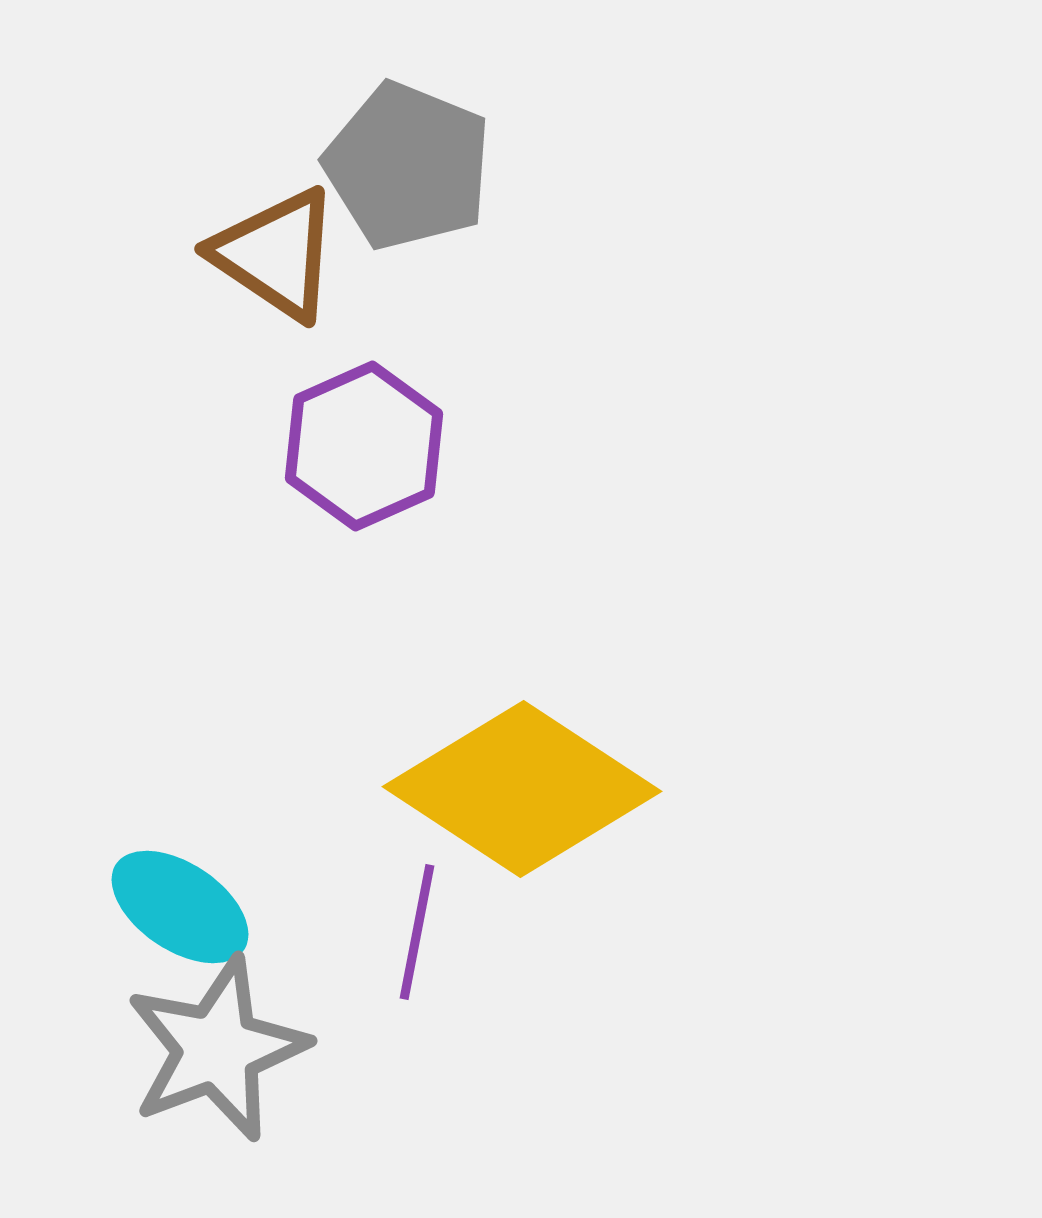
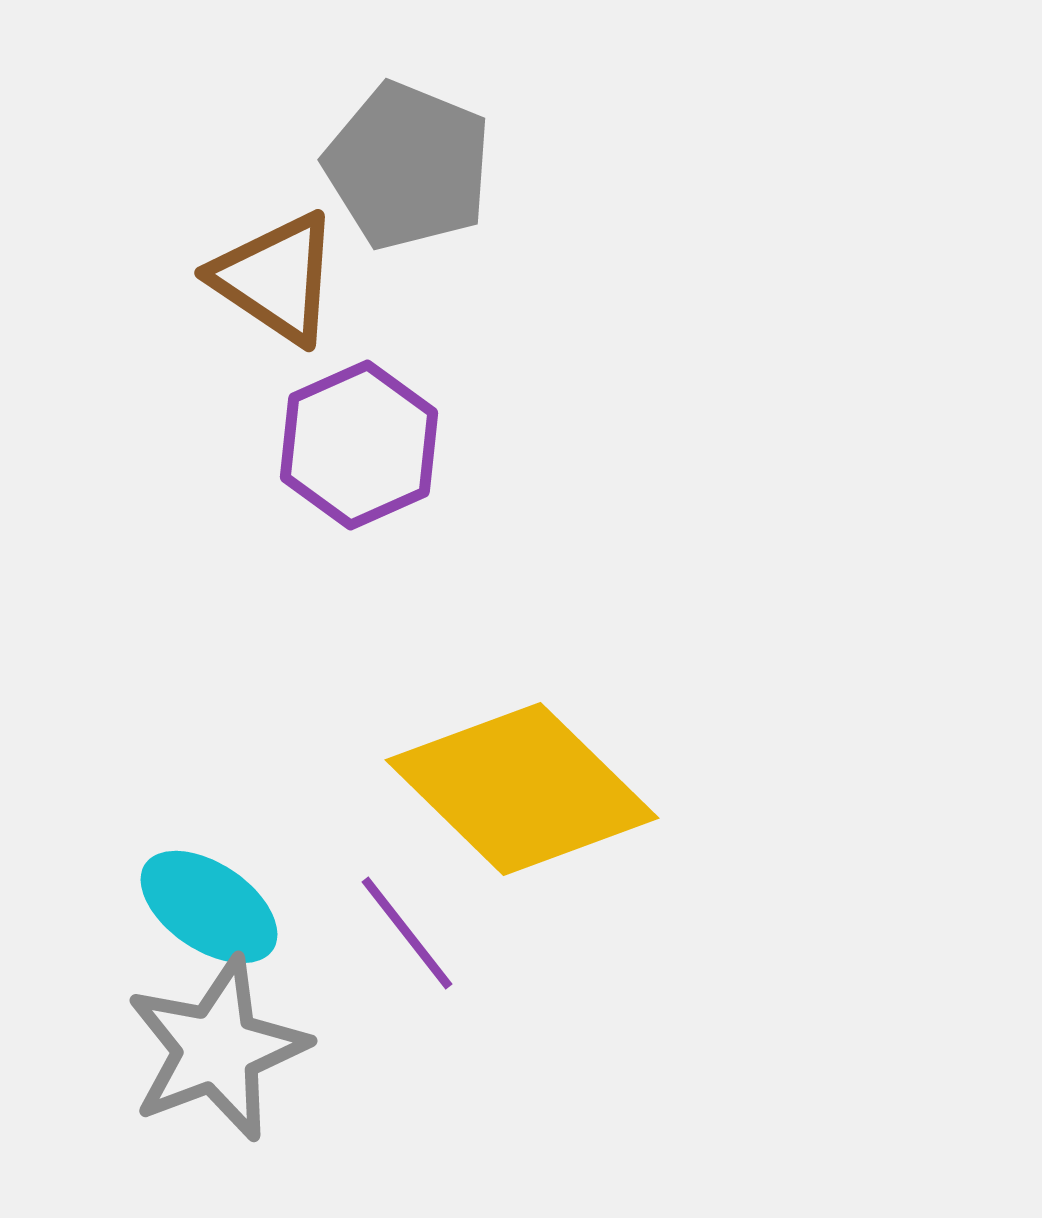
brown triangle: moved 24 px down
purple hexagon: moved 5 px left, 1 px up
yellow diamond: rotated 11 degrees clockwise
cyan ellipse: moved 29 px right
purple line: moved 10 px left, 1 px down; rotated 49 degrees counterclockwise
